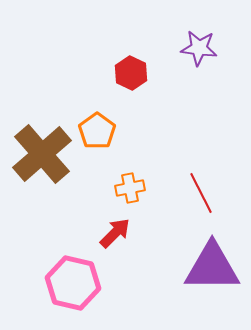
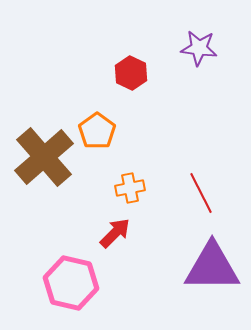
brown cross: moved 2 px right, 3 px down
pink hexagon: moved 2 px left
